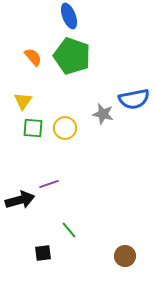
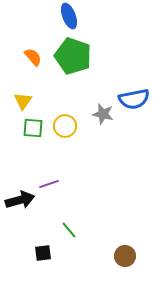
green pentagon: moved 1 px right
yellow circle: moved 2 px up
